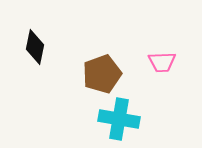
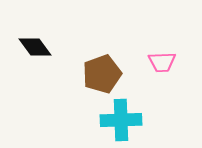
black diamond: rotated 48 degrees counterclockwise
cyan cross: moved 2 px right, 1 px down; rotated 12 degrees counterclockwise
